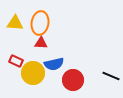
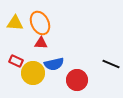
orange ellipse: rotated 35 degrees counterclockwise
black line: moved 12 px up
red circle: moved 4 px right
